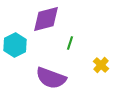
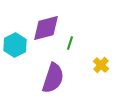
purple diamond: moved 9 px down
purple semicircle: moved 2 px right; rotated 92 degrees counterclockwise
